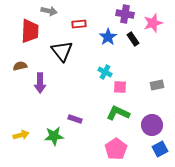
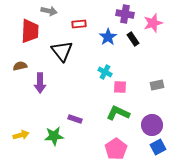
blue square: moved 2 px left, 2 px up
